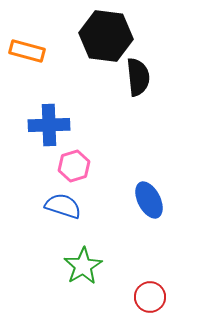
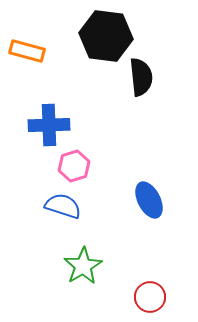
black semicircle: moved 3 px right
